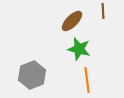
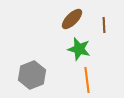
brown line: moved 1 px right, 14 px down
brown ellipse: moved 2 px up
